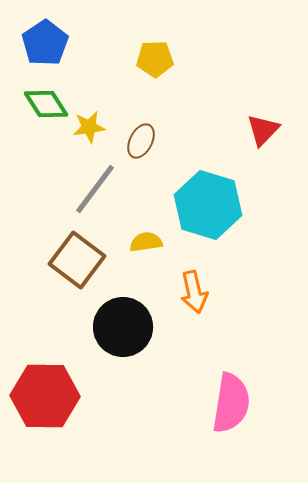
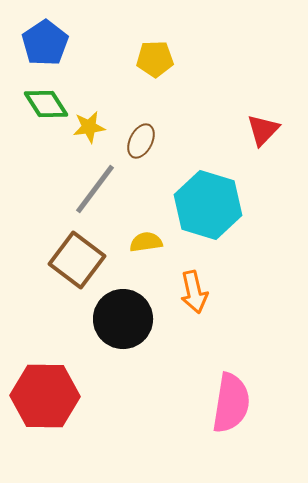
black circle: moved 8 px up
